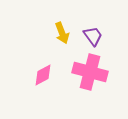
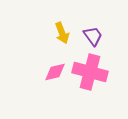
pink diamond: moved 12 px right, 3 px up; rotated 15 degrees clockwise
